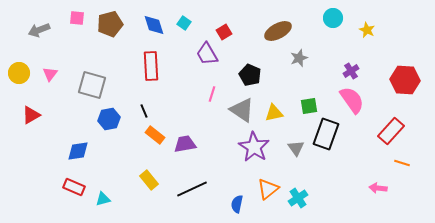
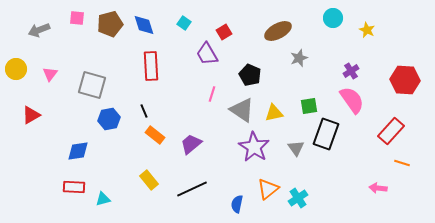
blue diamond at (154, 25): moved 10 px left
yellow circle at (19, 73): moved 3 px left, 4 px up
purple trapezoid at (185, 144): moved 6 px right; rotated 30 degrees counterclockwise
red rectangle at (74, 187): rotated 20 degrees counterclockwise
